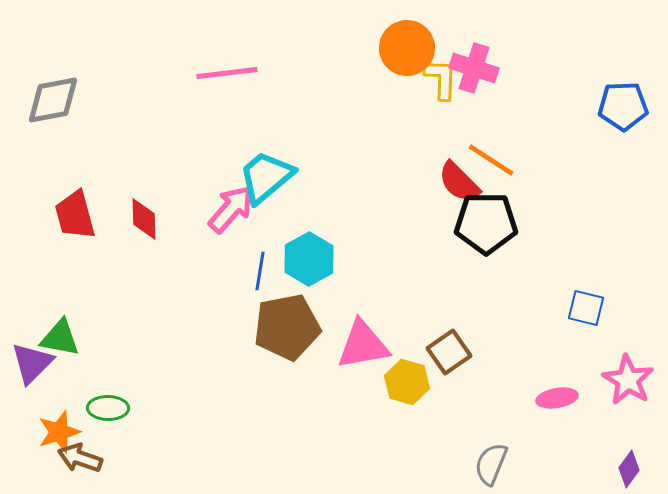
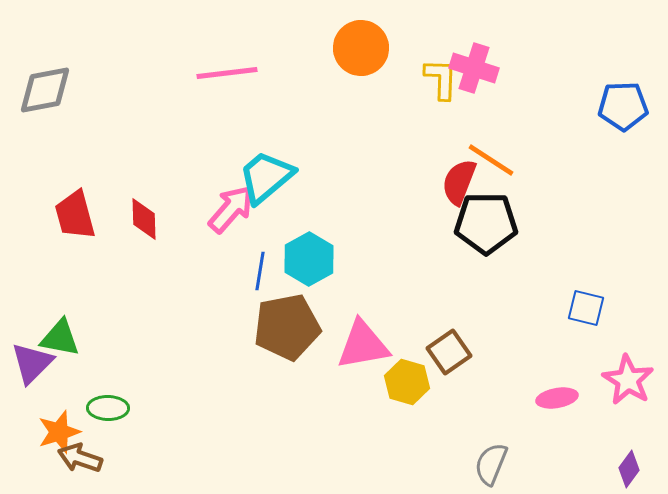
orange circle: moved 46 px left
gray diamond: moved 8 px left, 10 px up
red semicircle: rotated 66 degrees clockwise
